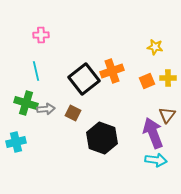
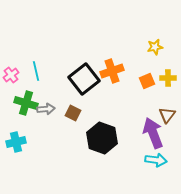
pink cross: moved 30 px left, 40 px down; rotated 35 degrees counterclockwise
yellow star: rotated 21 degrees counterclockwise
